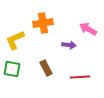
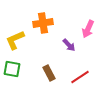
pink arrow: rotated 96 degrees counterclockwise
purple arrow: rotated 40 degrees clockwise
brown rectangle: moved 3 px right, 5 px down
red line: rotated 30 degrees counterclockwise
